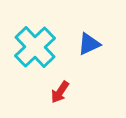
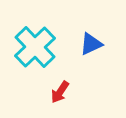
blue triangle: moved 2 px right
